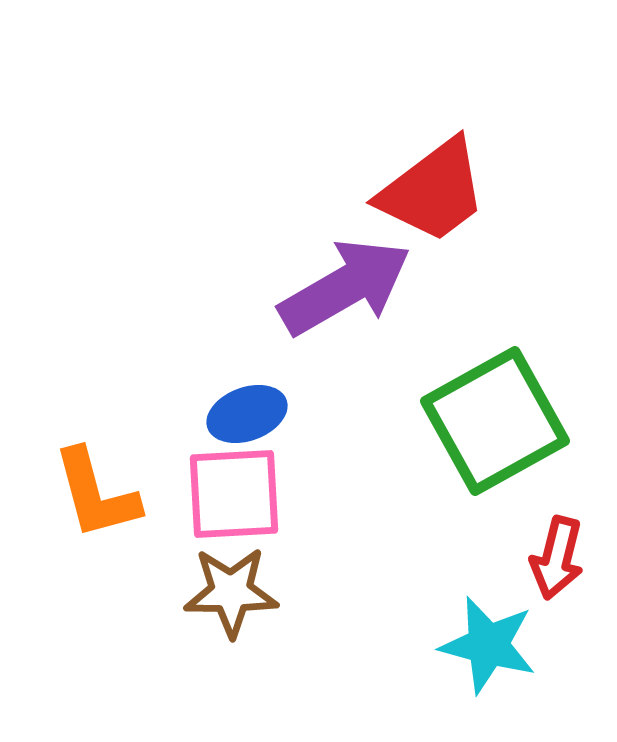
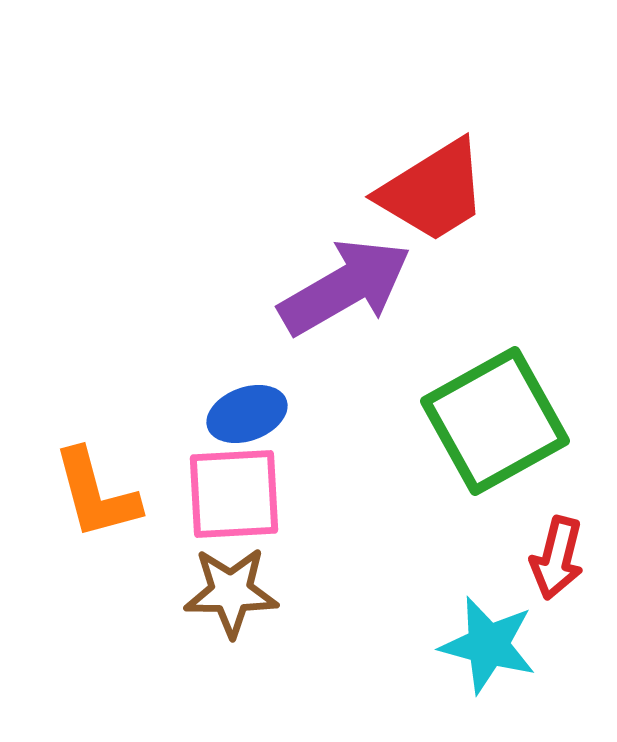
red trapezoid: rotated 5 degrees clockwise
